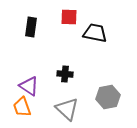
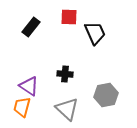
black rectangle: rotated 30 degrees clockwise
black trapezoid: rotated 55 degrees clockwise
gray hexagon: moved 2 px left, 2 px up
orange trapezoid: rotated 35 degrees clockwise
